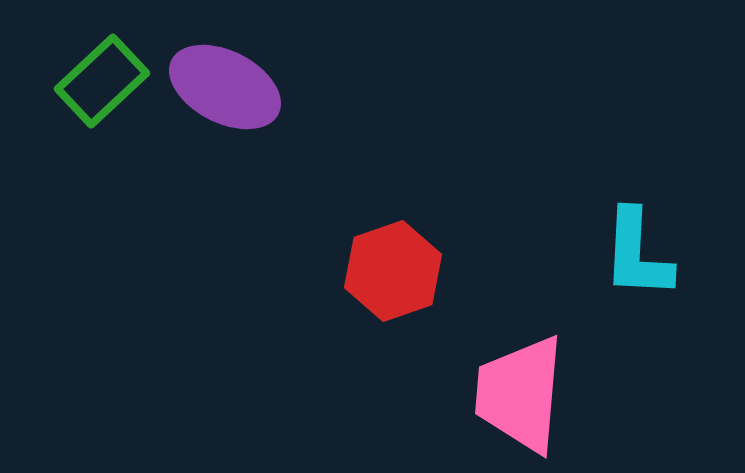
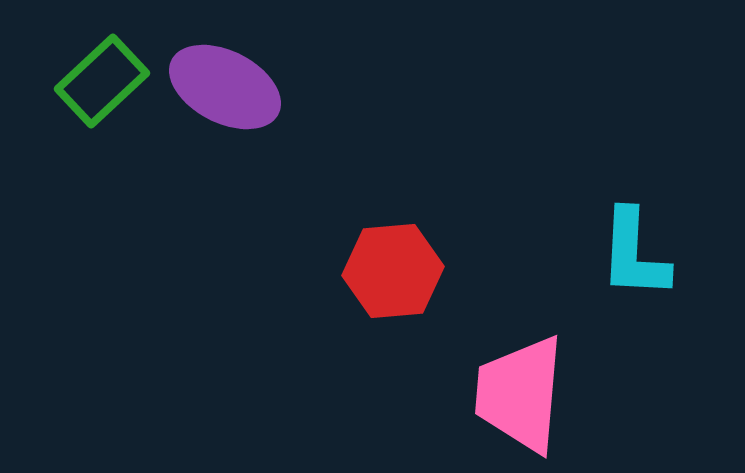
cyan L-shape: moved 3 px left
red hexagon: rotated 14 degrees clockwise
